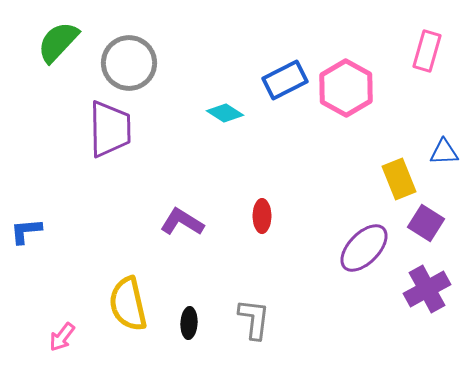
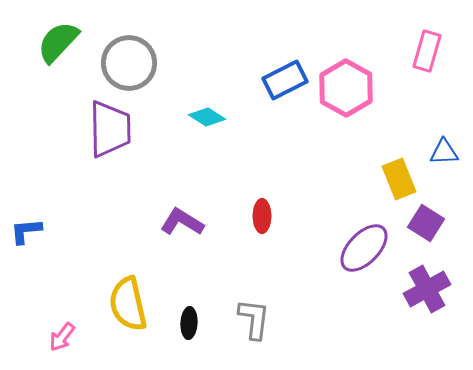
cyan diamond: moved 18 px left, 4 px down
